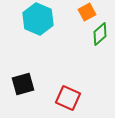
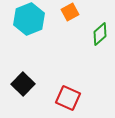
orange square: moved 17 px left
cyan hexagon: moved 9 px left; rotated 16 degrees clockwise
black square: rotated 30 degrees counterclockwise
